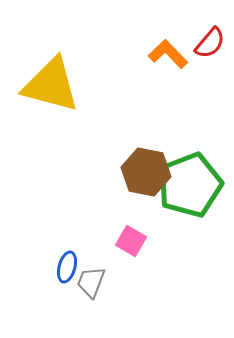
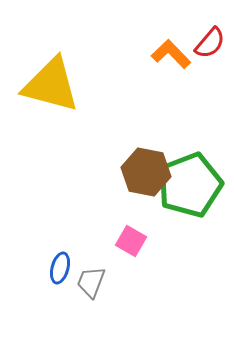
orange L-shape: moved 3 px right
blue ellipse: moved 7 px left, 1 px down
